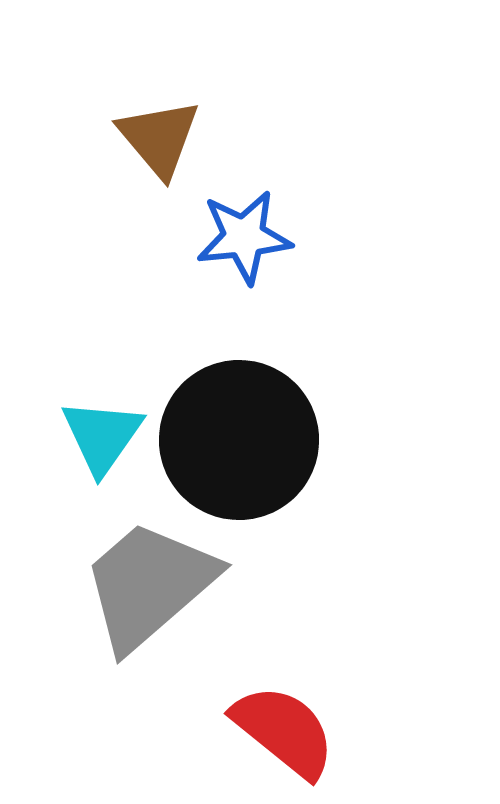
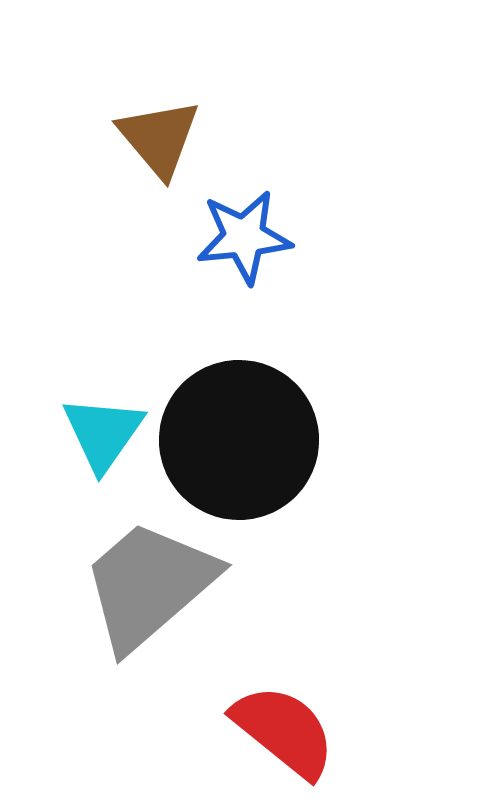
cyan triangle: moved 1 px right, 3 px up
